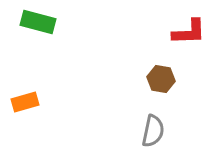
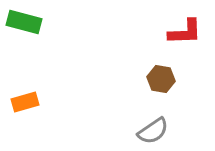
green rectangle: moved 14 px left
red L-shape: moved 4 px left
gray semicircle: rotated 44 degrees clockwise
